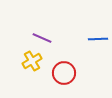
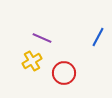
blue line: moved 2 px up; rotated 60 degrees counterclockwise
